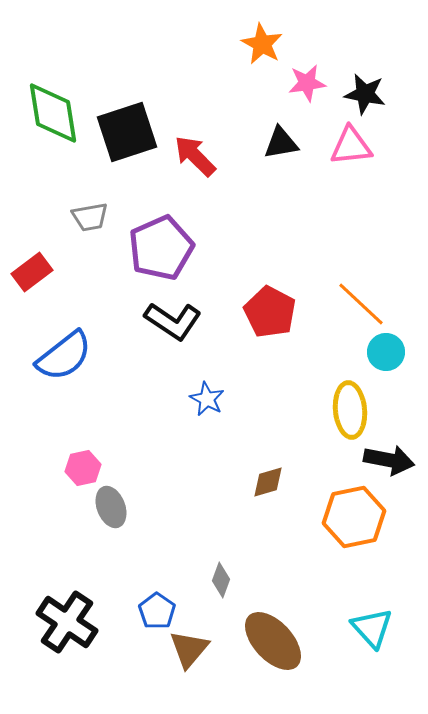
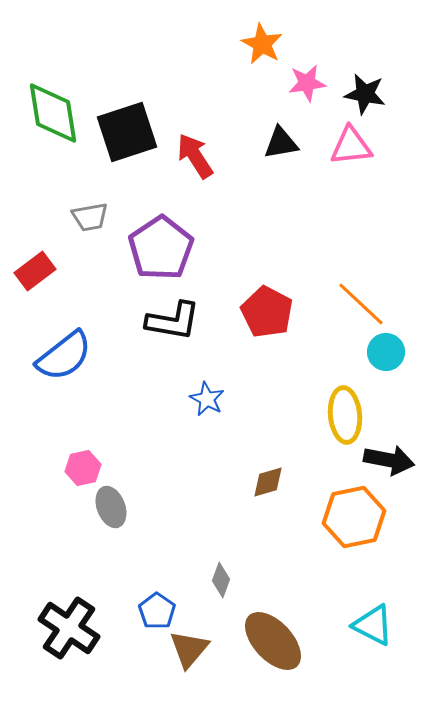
red arrow: rotated 12 degrees clockwise
purple pentagon: rotated 10 degrees counterclockwise
red rectangle: moved 3 px right, 1 px up
red pentagon: moved 3 px left
black L-shape: rotated 24 degrees counterclockwise
yellow ellipse: moved 5 px left, 5 px down
black cross: moved 2 px right, 6 px down
cyan triangle: moved 1 px right, 3 px up; rotated 21 degrees counterclockwise
